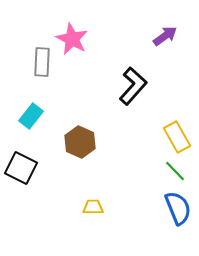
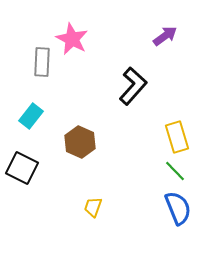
yellow rectangle: rotated 12 degrees clockwise
black square: moved 1 px right
yellow trapezoid: rotated 70 degrees counterclockwise
